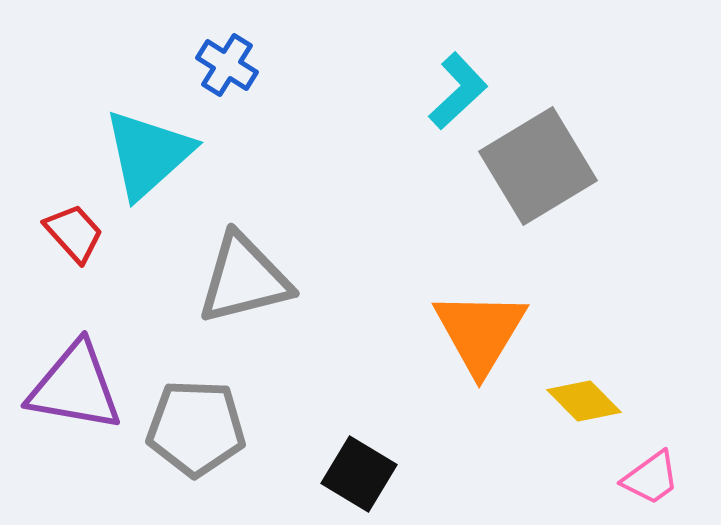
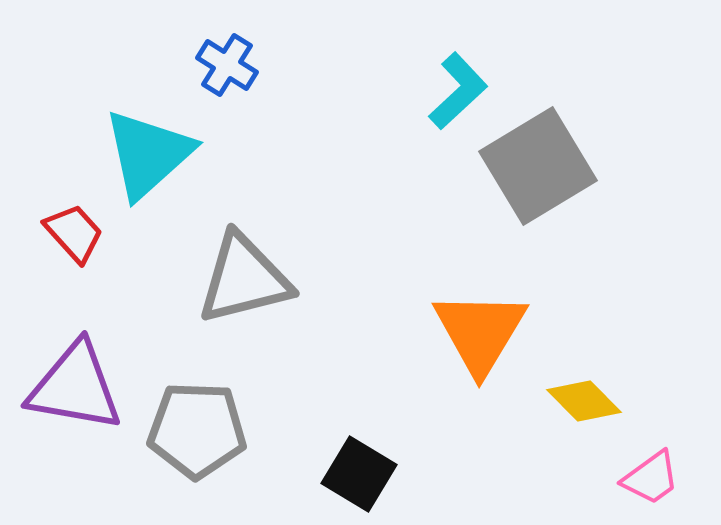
gray pentagon: moved 1 px right, 2 px down
